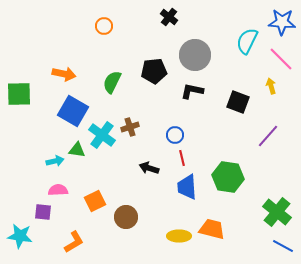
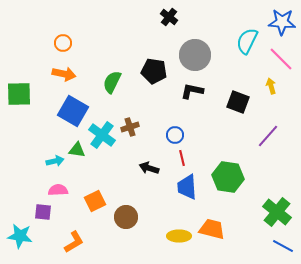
orange circle: moved 41 px left, 17 px down
black pentagon: rotated 15 degrees clockwise
